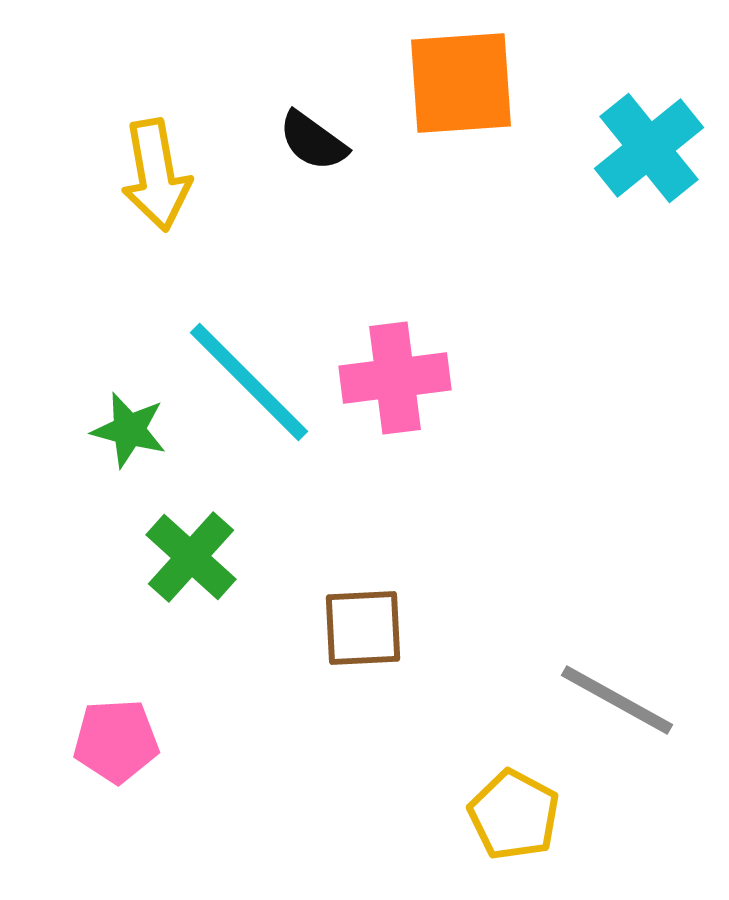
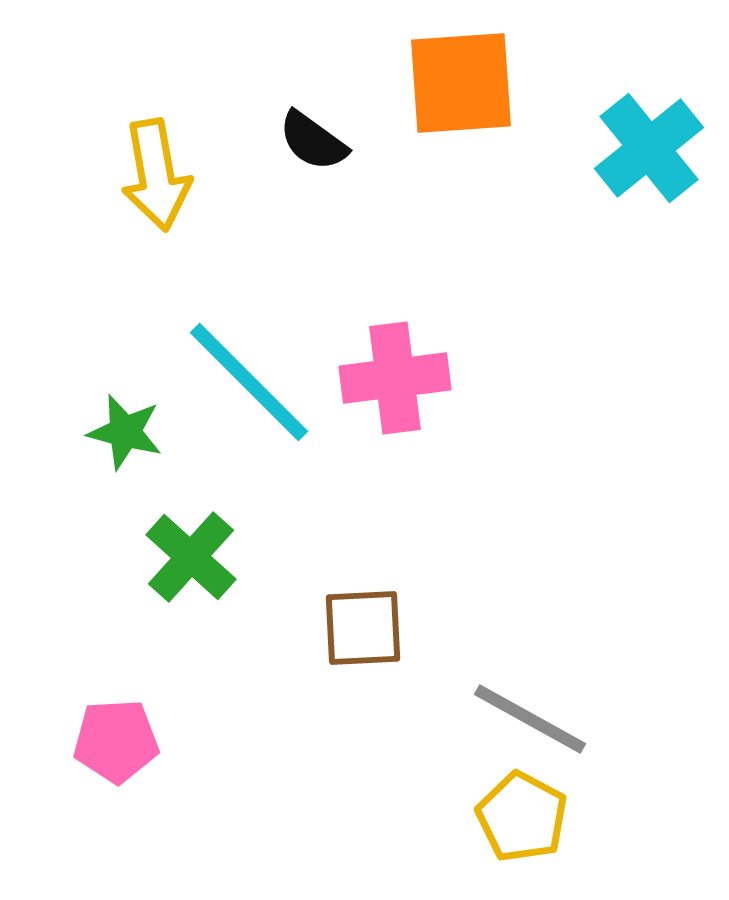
green star: moved 4 px left, 2 px down
gray line: moved 87 px left, 19 px down
yellow pentagon: moved 8 px right, 2 px down
